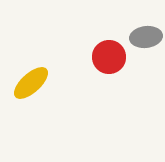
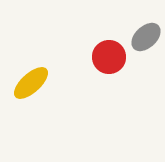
gray ellipse: rotated 36 degrees counterclockwise
